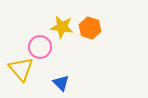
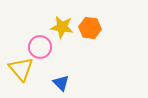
orange hexagon: rotated 10 degrees counterclockwise
